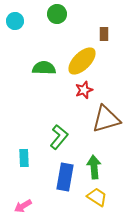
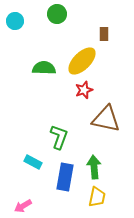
brown triangle: rotated 28 degrees clockwise
green L-shape: rotated 20 degrees counterclockwise
cyan rectangle: moved 9 px right, 4 px down; rotated 60 degrees counterclockwise
yellow trapezoid: rotated 70 degrees clockwise
